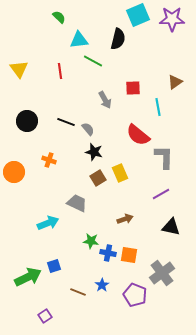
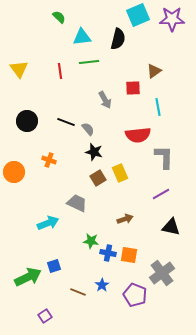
cyan triangle: moved 3 px right, 3 px up
green line: moved 4 px left, 1 px down; rotated 36 degrees counterclockwise
brown triangle: moved 21 px left, 11 px up
red semicircle: rotated 45 degrees counterclockwise
